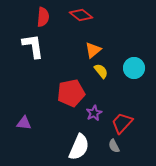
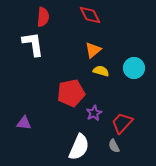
red diamond: moved 9 px right; rotated 25 degrees clockwise
white L-shape: moved 2 px up
yellow semicircle: rotated 35 degrees counterclockwise
